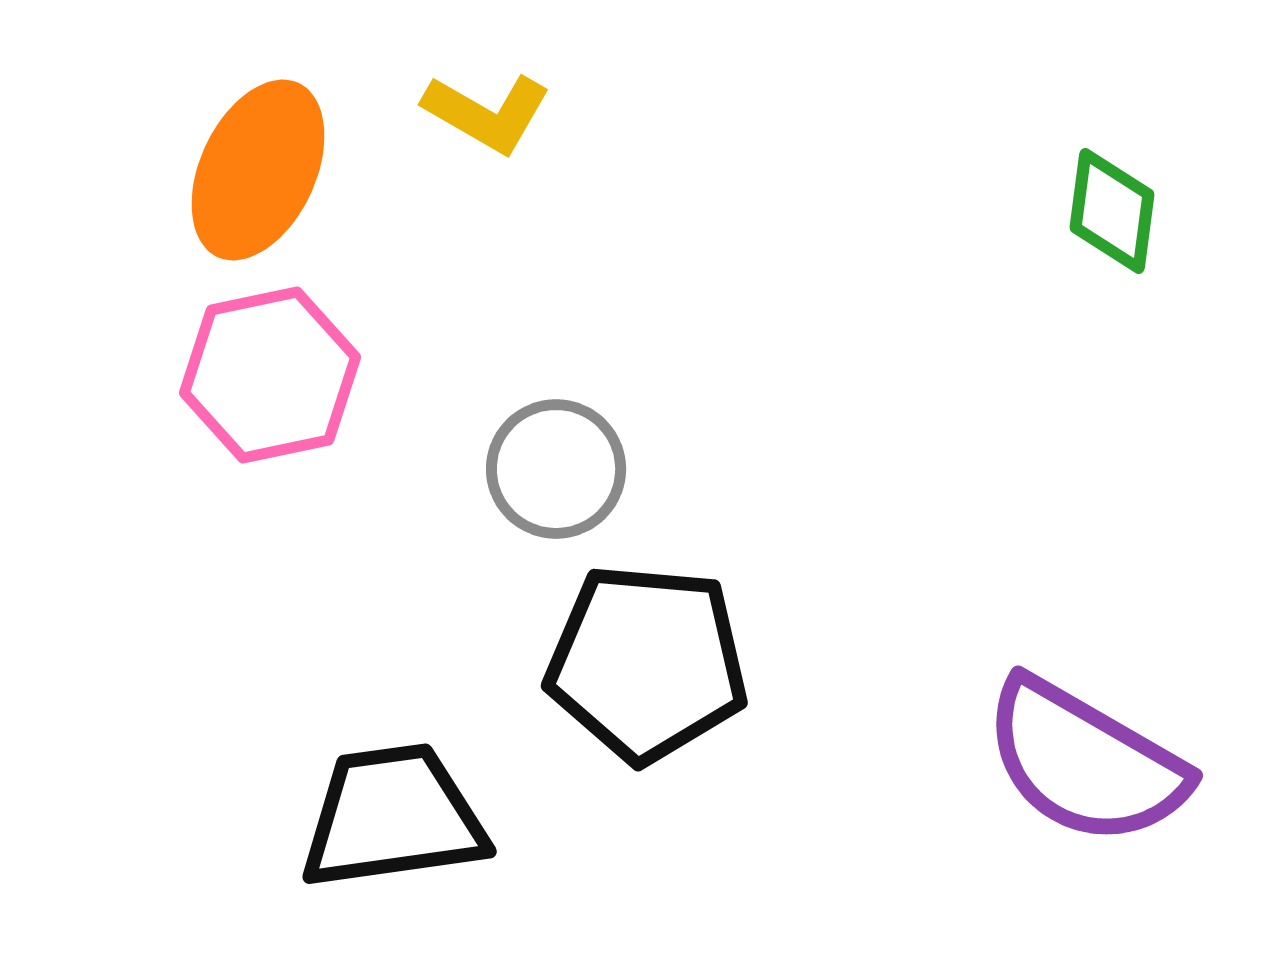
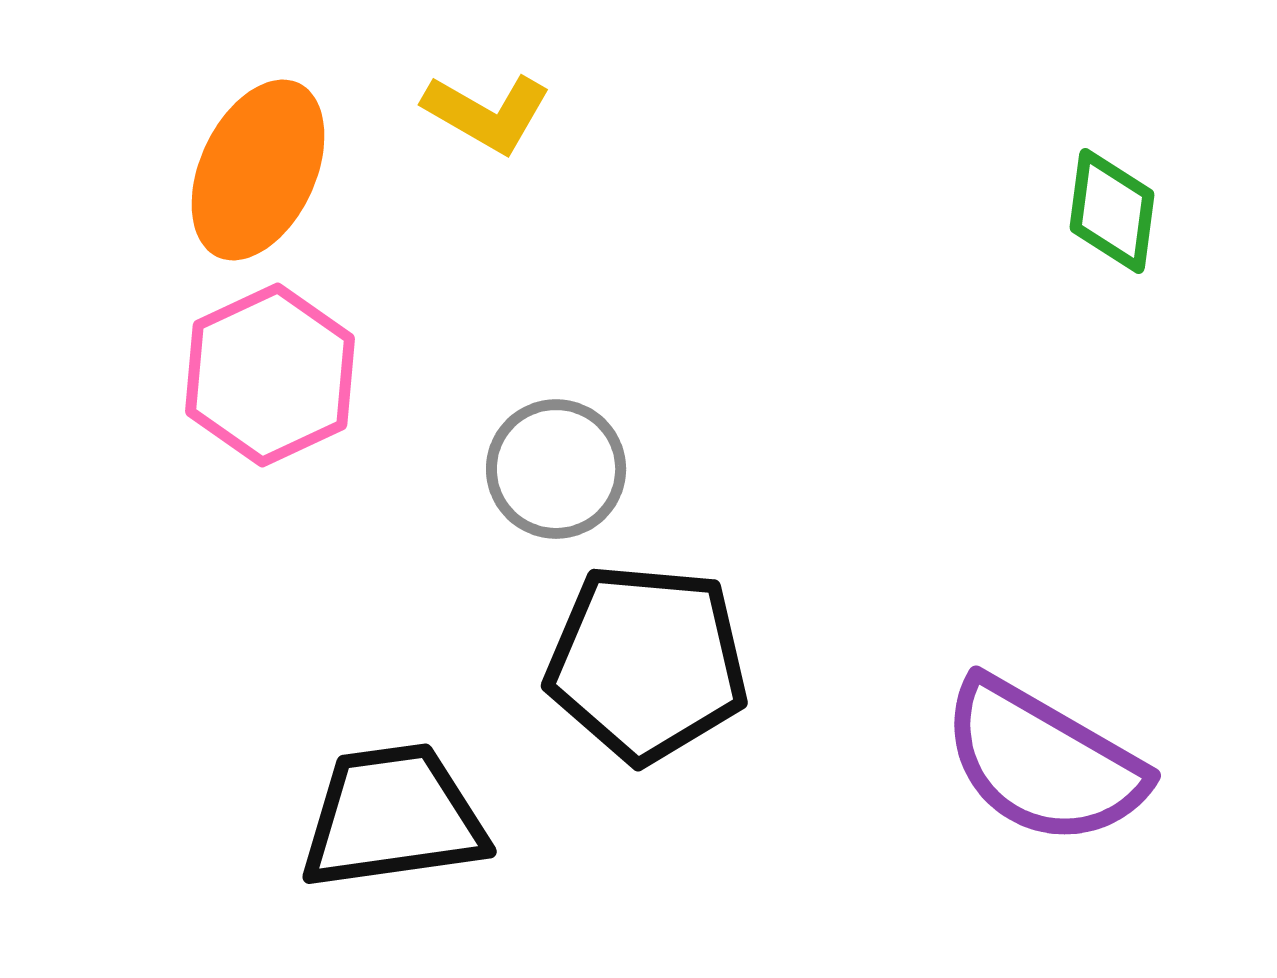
pink hexagon: rotated 13 degrees counterclockwise
purple semicircle: moved 42 px left
